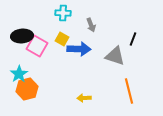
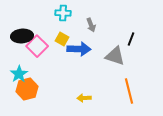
black line: moved 2 px left
pink square: rotated 15 degrees clockwise
